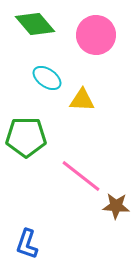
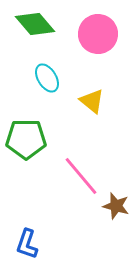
pink circle: moved 2 px right, 1 px up
cyan ellipse: rotated 24 degrees clockwise
yellow triangle: moved 10 px right, 1 px down; rotated 36 degrees clockwise
green pentagon: moved 2 px down
pink line: rotated 12 degrees clockwise
brown star: rotated 12 degrees clockwise
